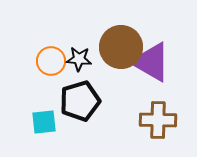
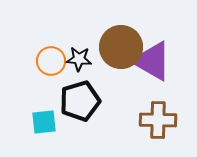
purple triangle: moved 1 px right, 1 px up
